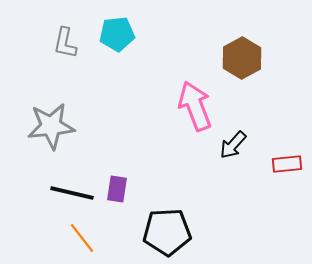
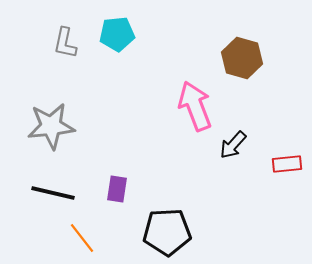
brown hexagon: rotated 15 degrees counterclockwise
black line: moved 19 px left
